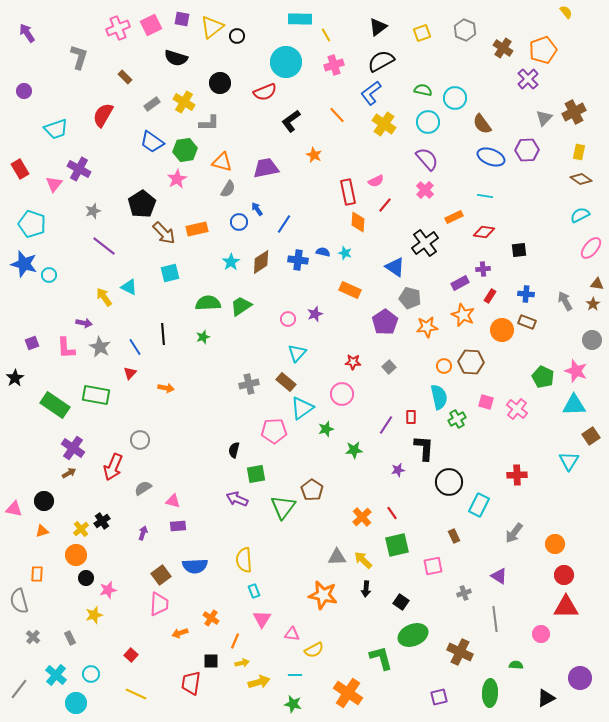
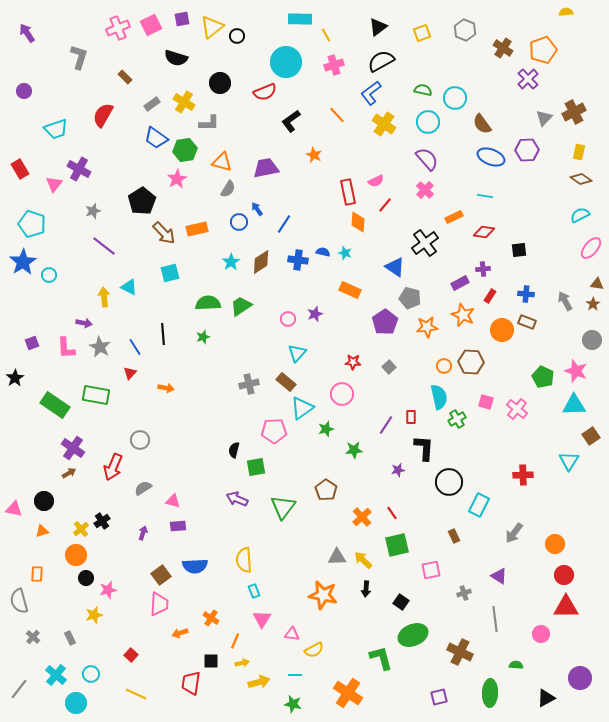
yellow semicircle at (566, 12): rotated 56 degrees counterclockwise
purple square at (182, 19): rotated 21 degrees counterclockwise
blue trapezoid at (152, 142): moved 4 px right, 4 px up
black pentagon at (142, 204): moved 3 px up
blue star at (24, 264): moved 1 px left, 2 px up; rotated 24 degrees clockwise
yellow arrow at (104, 297): rotated 30 degrees clockwise
green square at (256, 474): moved 7 px up
red cross at (517, 475): moved 6 px right
brown pentagon at (312, 490): moved 14 px right
pink square at (433, 566): moved 2 px left, 4 px down
